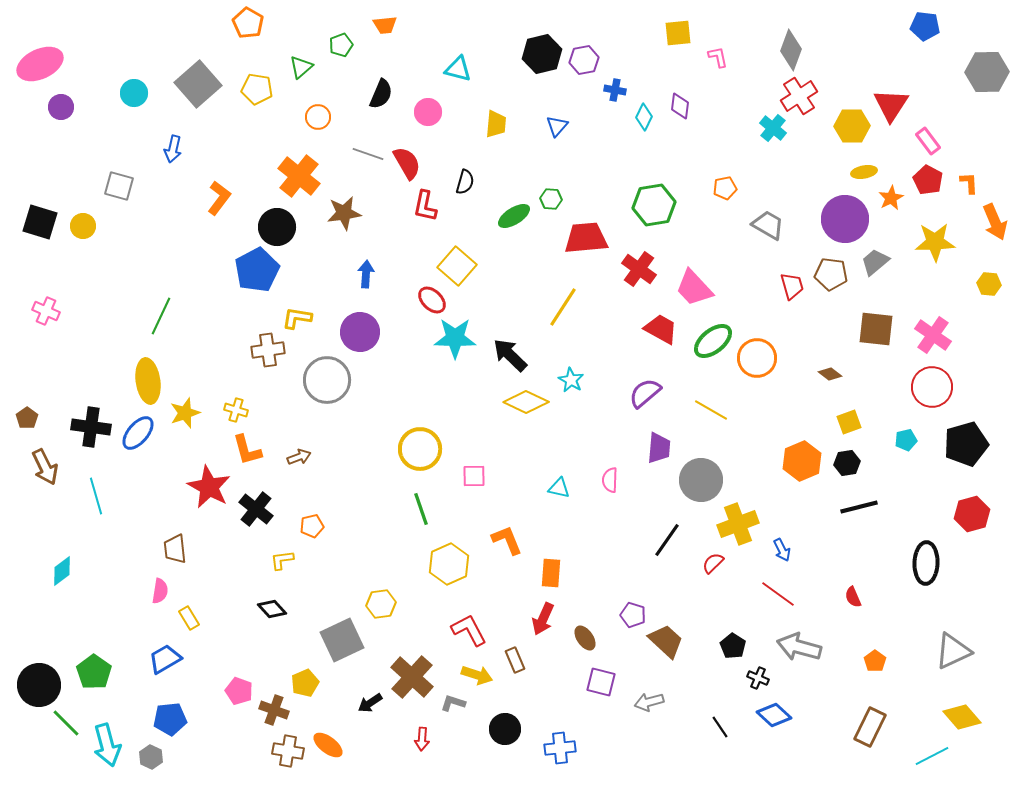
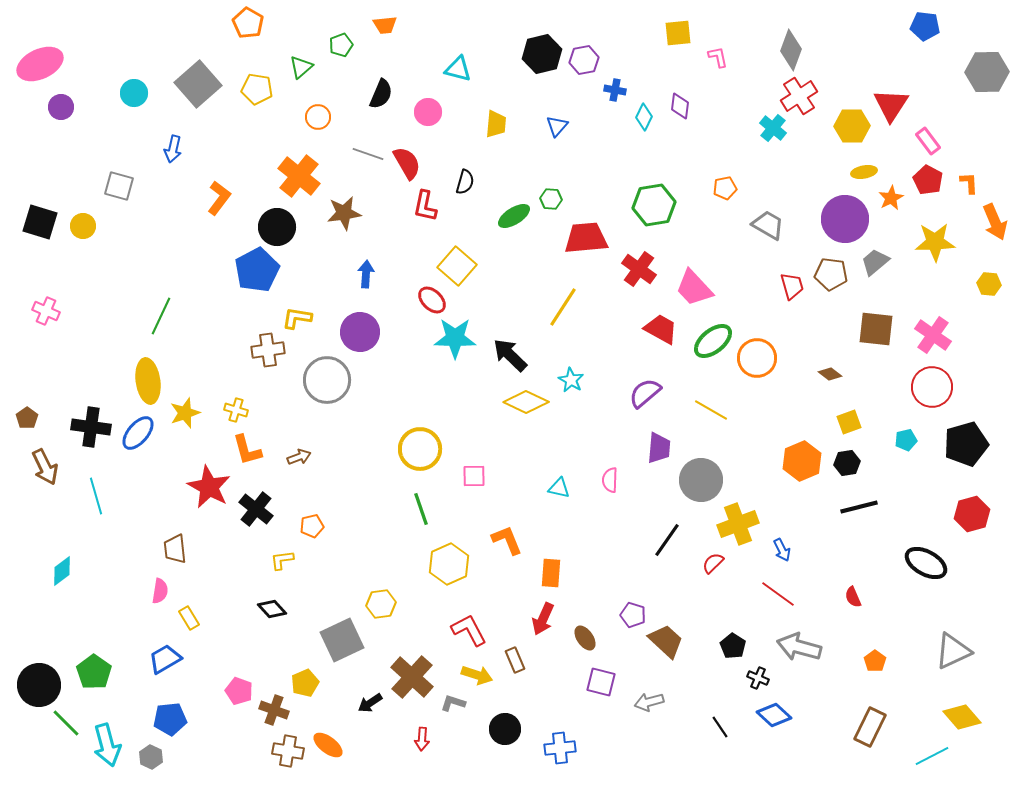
black ellipse at (926, 563): rotated 63 degrees counterclockwise
